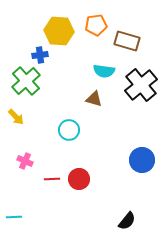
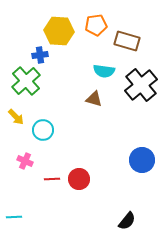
cyan circle: moved 26 px left
